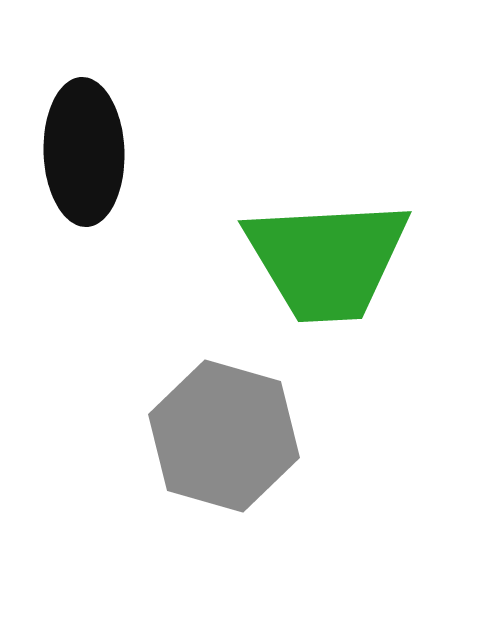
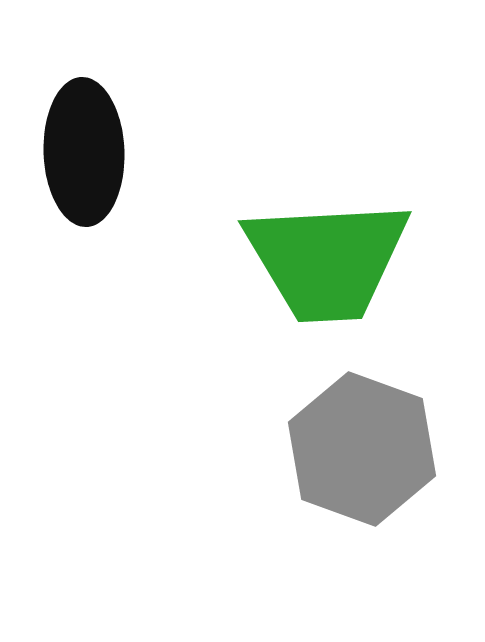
gray hexagon: moved 138 px right, 13 px down; rotated 4 degrees clockwise
